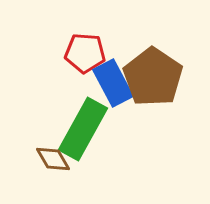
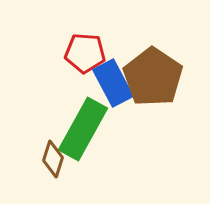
brown diamond: rotated 48 degrees clockwise
